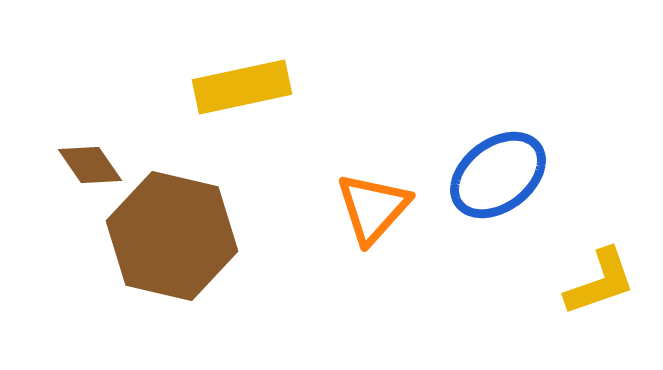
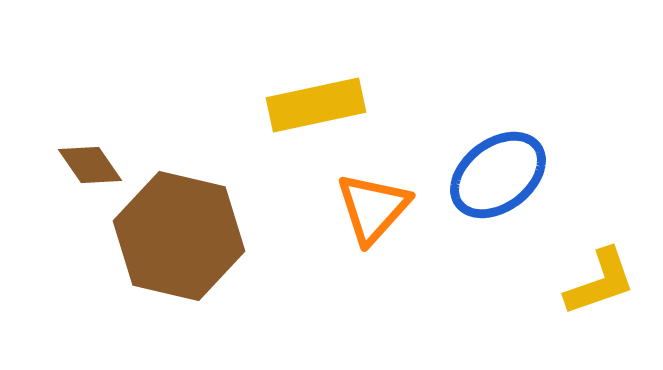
yellow rectangle: moved 74 px right, 18 px down
brown hexagon: moved 7 px right
